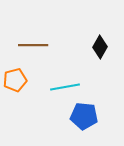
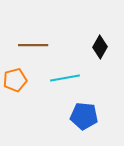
cyan line: moved 9 px up
